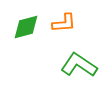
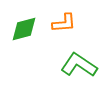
green diamond: moved 2 px left, 2 px down
